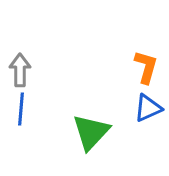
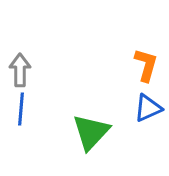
orange L-shape: moved 2 px up
